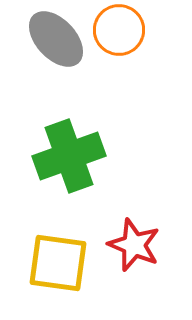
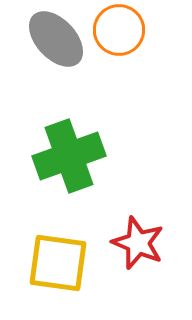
red star: moved 4 px right, 2 px up
